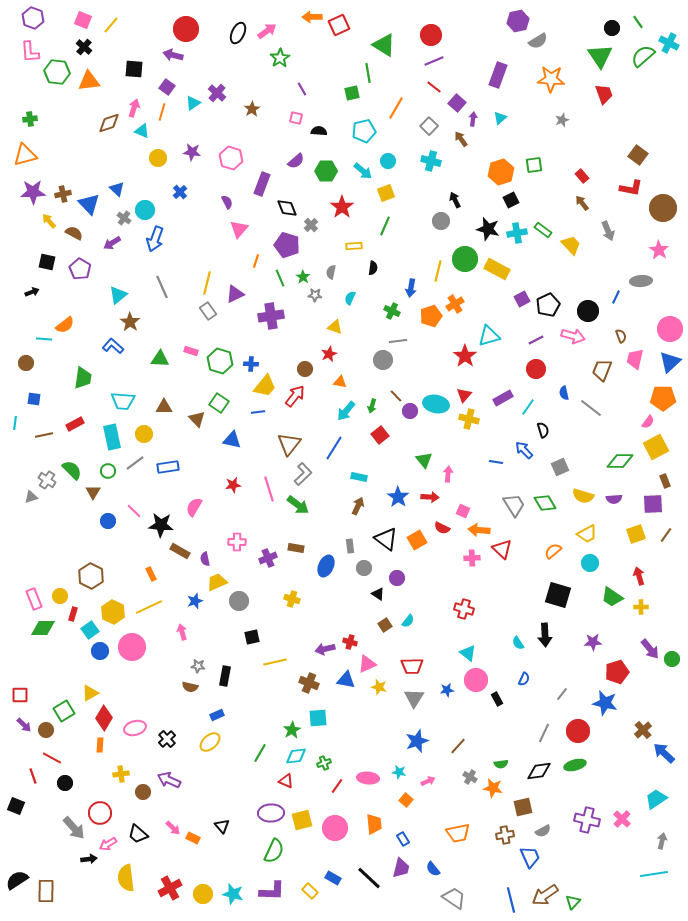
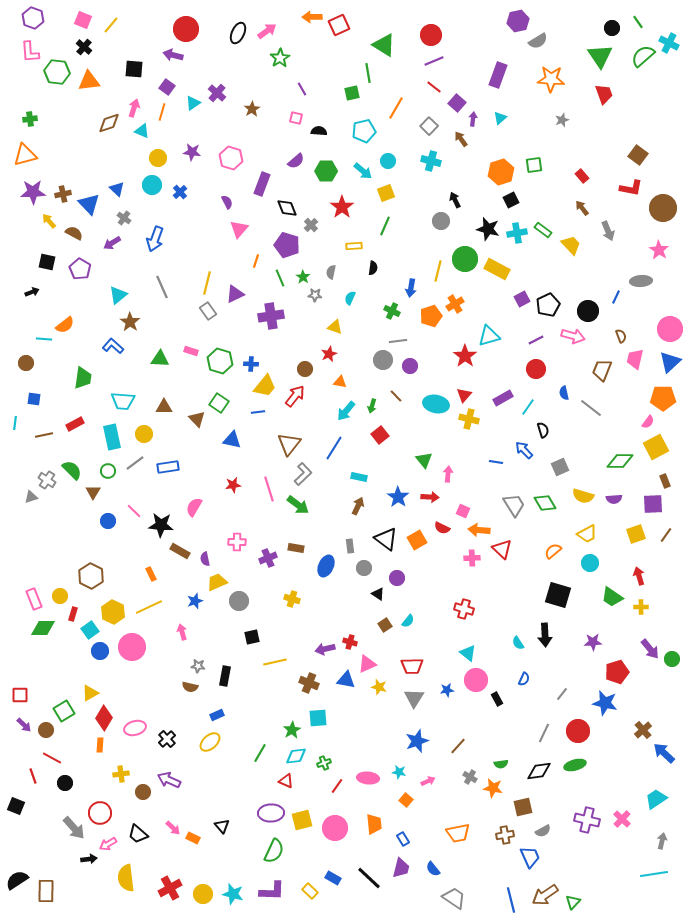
brown arrow at (582, 203): moved 5 px down
cyan circle at (145, 210): moved 7 px right, 25 px up
purple circle at (410, 411): moved 45 px up
